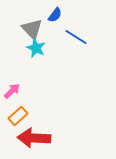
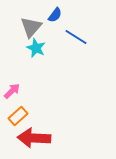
gray triangle: moved 1 px left, 2 px up; rotated 25 degrees clockwise
